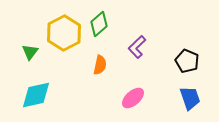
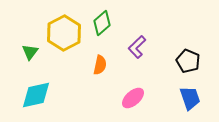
green diamond: moved 3 px right, 1 px up
black pentagon: moved 1 px right
